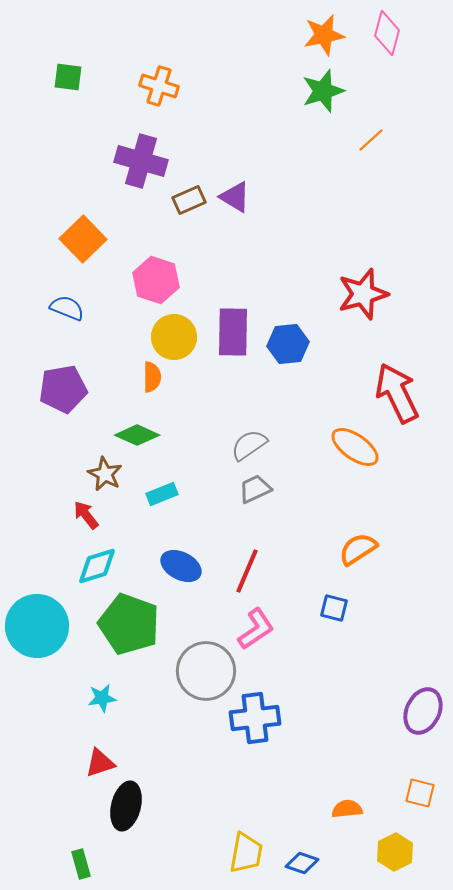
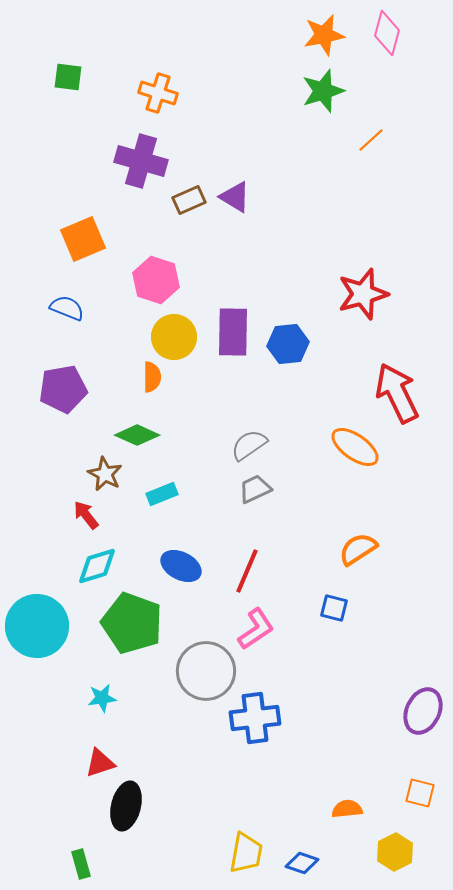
orange cross at (159, 86): moved 1 px left, 7 px down
orange square at (83, 239): rotated 21 degrees clockwise
green pentagon at (129, 624): moved 3 px right, 1 px up
